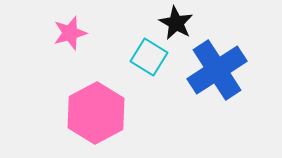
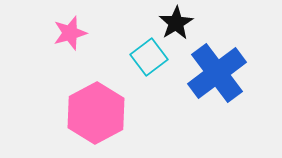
black star: rotated 12 degrees clockwise
cyan square: rotated 21 degrees clockwise
blue cross: moved 3 px down; rotated 4 degrees counterclockwise
